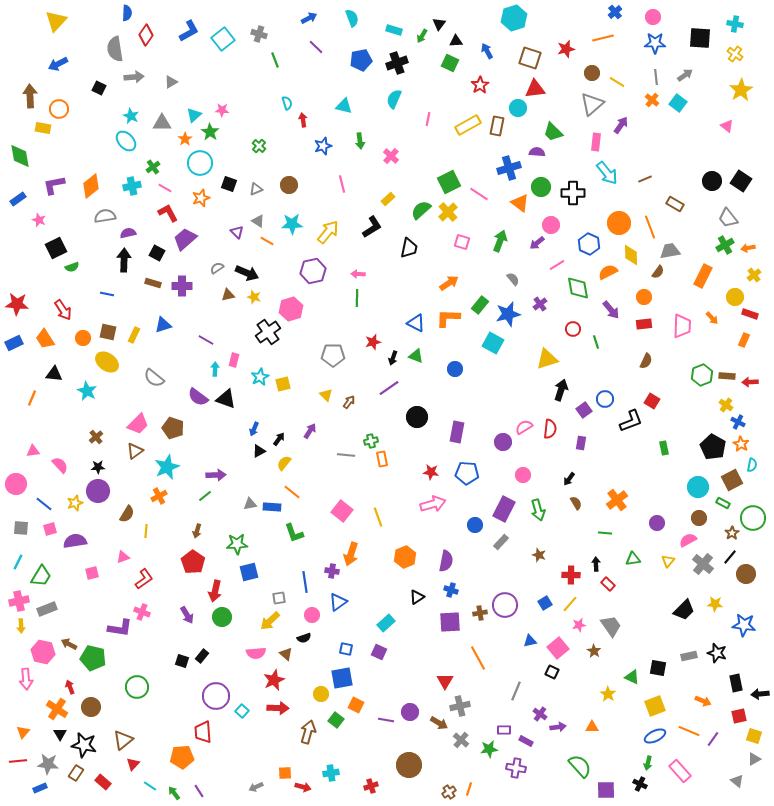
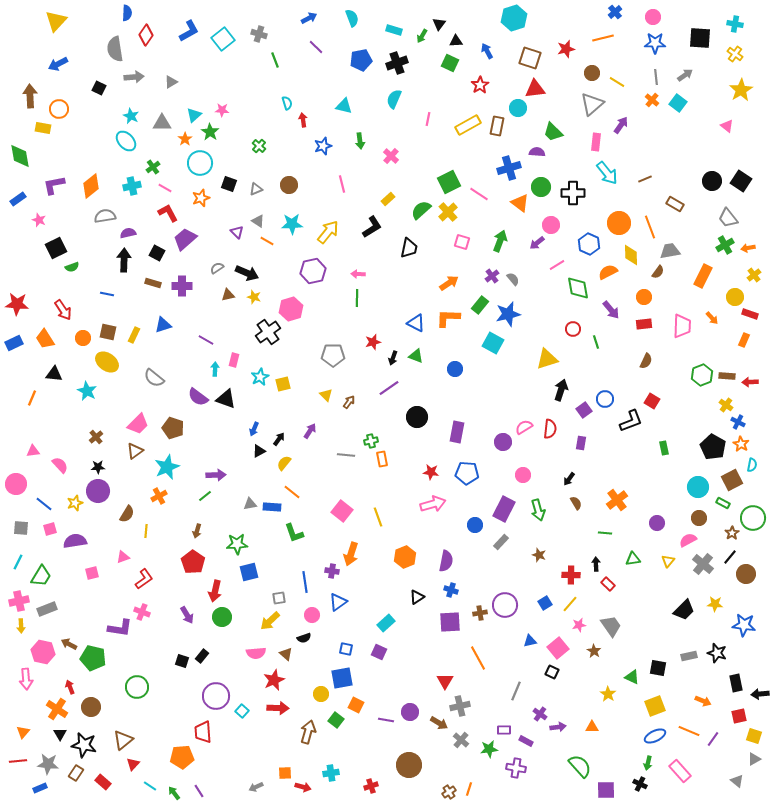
purple cross at (540, 304): moved 48 px left, 28 px up
